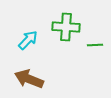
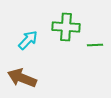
brown arrow: moved 7 px left, 1 px up
